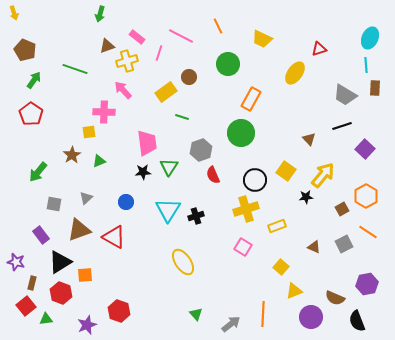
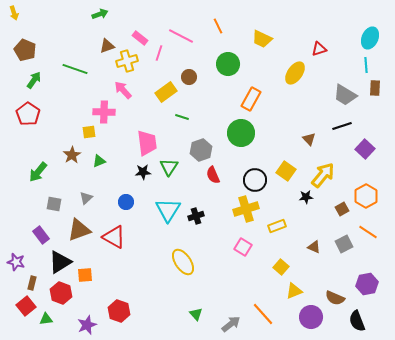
green arrow at (100, 14): rotated 126 degrees counterclockwise
pink rectangle at (137, 37): moved 3 px right, 1 px down
red pentagon at (31, 114): moved 3 px left
orange line at (263, 314): rotated 45 degrees counterclockwise
